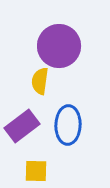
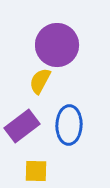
purple circle: moved 2 px left, 1 px up
yellow semicircle: rotated 20 degrees clockwise
blue ellipse: moved 1 px right
